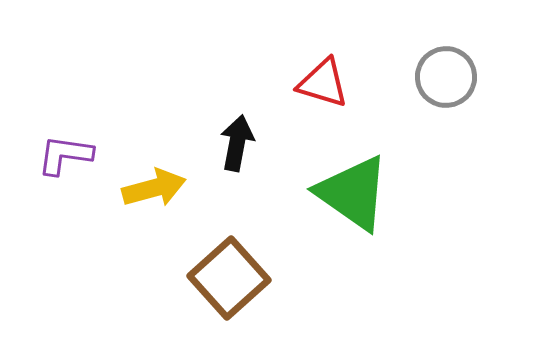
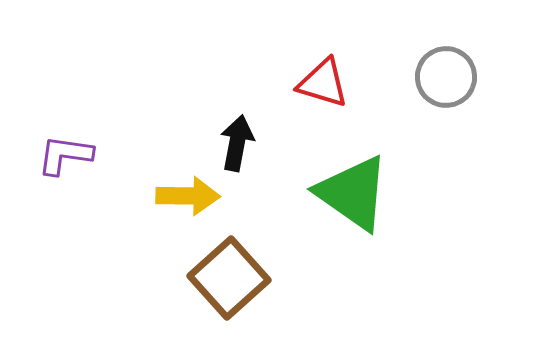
yellow arrow: moved 34 px right, 8 px down; rotated 16 degrees clockwise
